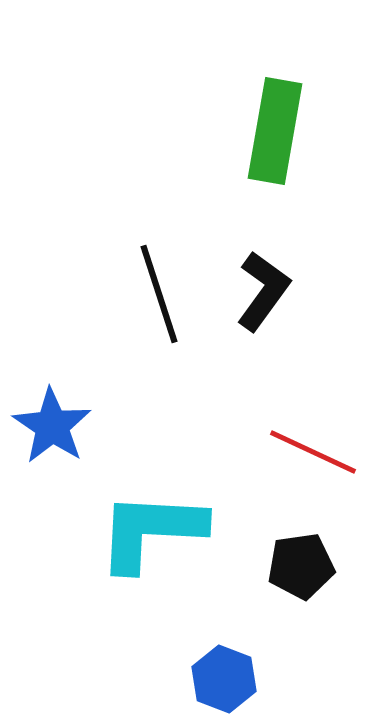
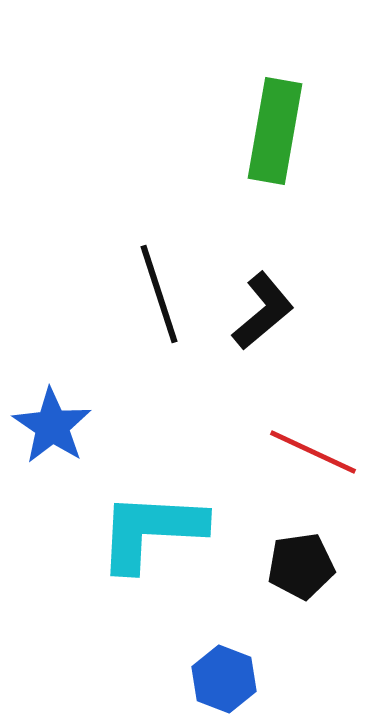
black L-shape: moved 20 px down; rotated 14 degrees clockwise
